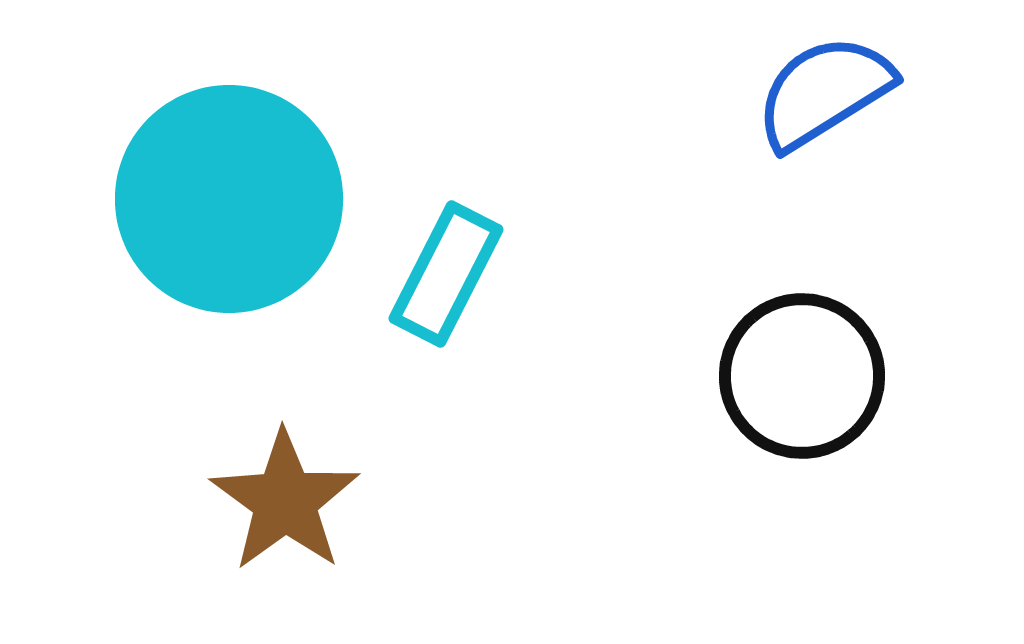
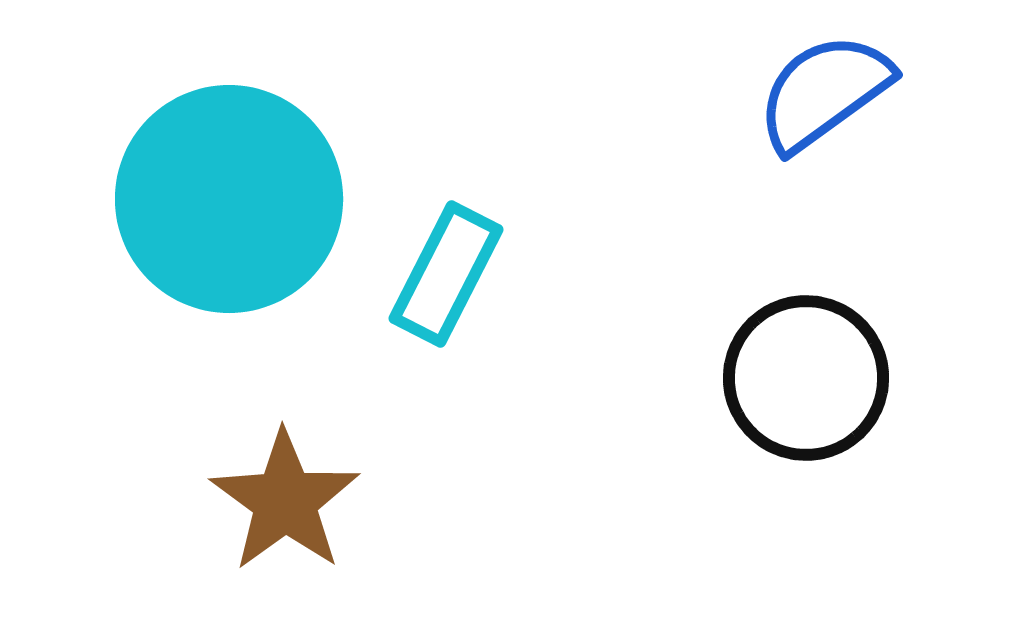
blue semicircle: rotated 4 degrees counterclockwise
black circle: moved 4 px right, 2 px down
